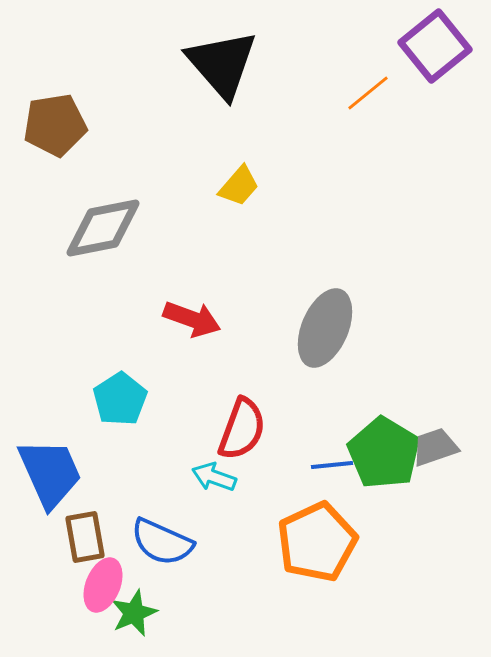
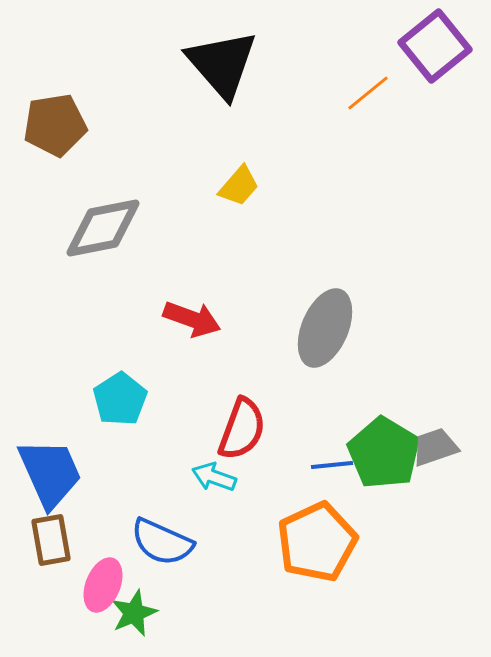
brown rectangle: moved 34 px left, 3 px down
